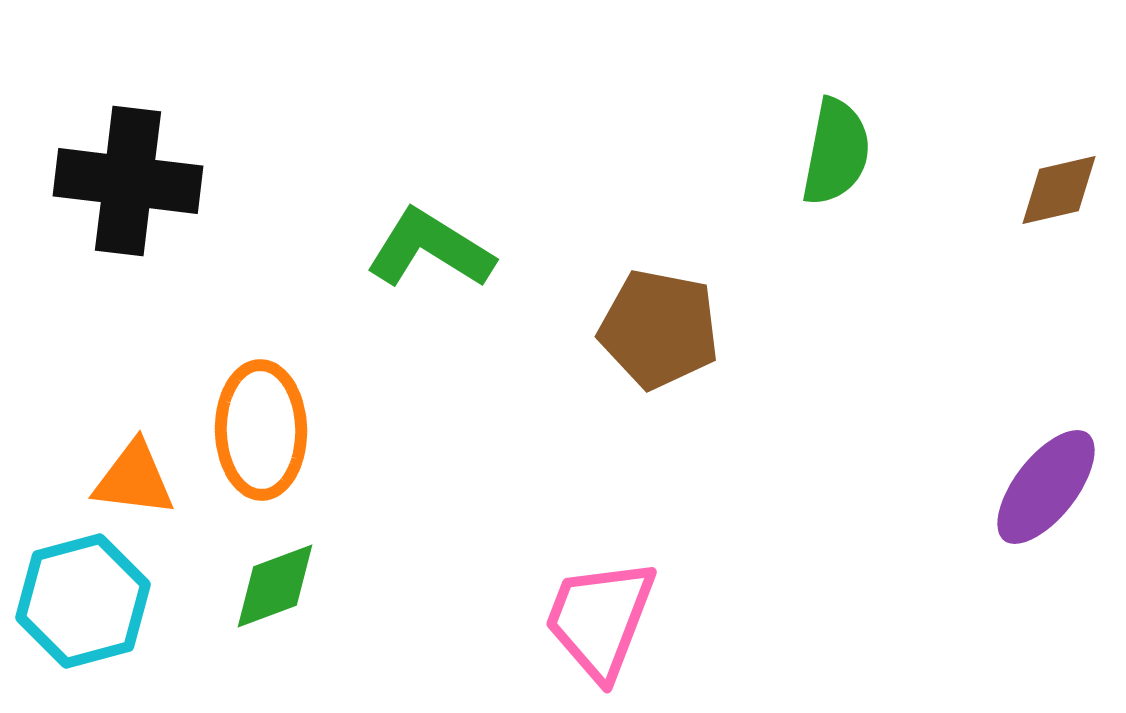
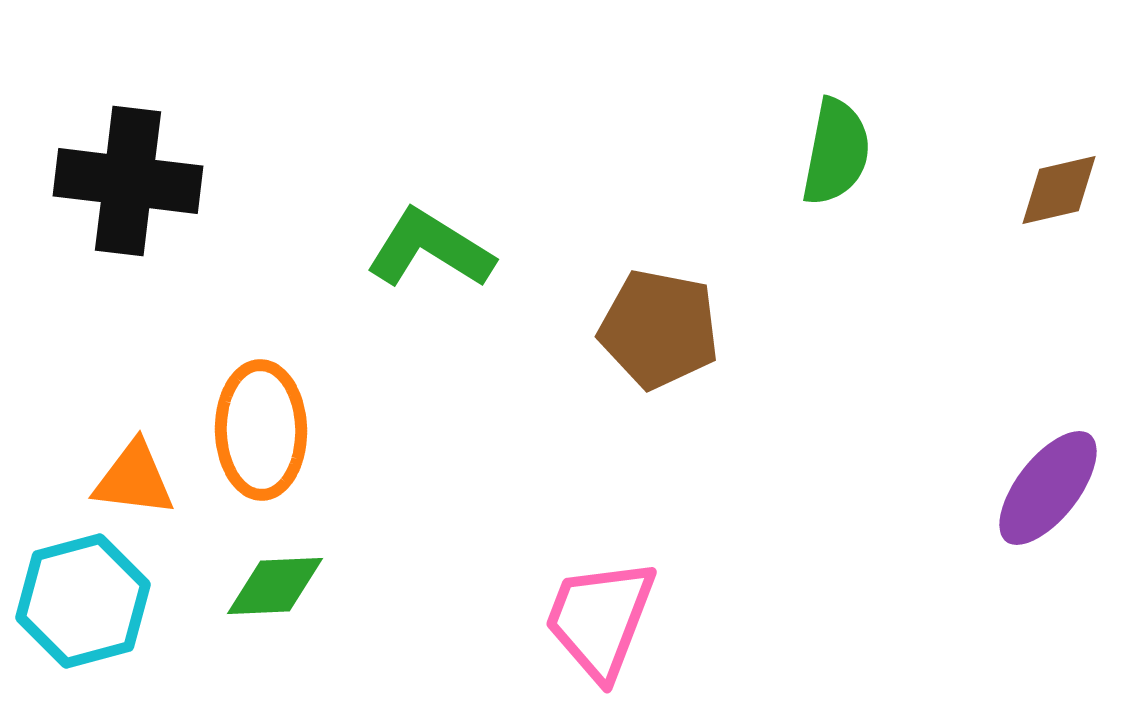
purple ellipse: moved 2 px right, 1 px down
green diamond: rotated 18 degrees clockwise
